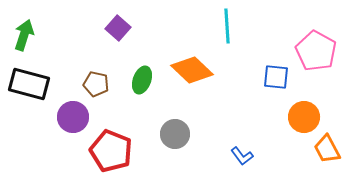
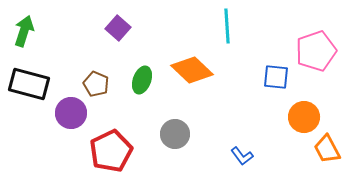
green arrow: moved 4 px up
pink pentagon: rotated 24 degrees clockwise
brown pentagon: rotated 10 degrees clockwise
purple circle: moved 2 px left, 4 px up
red pentagon: rotated 24 degrees clockwise
